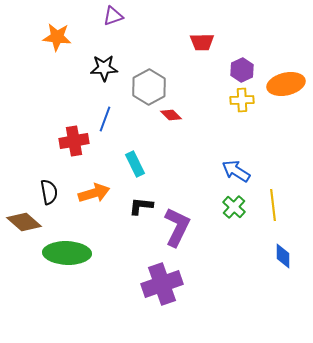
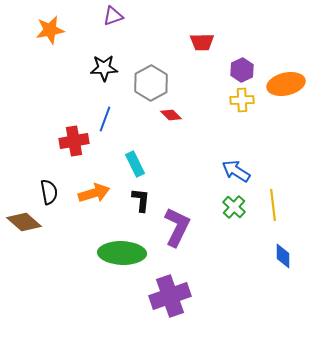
orange star: moved 7 px left, 7 px up; rotated 16 degrees counterclockwise
gray hexagon: moved 2 px right, 4 px up
black L-shape: moved 6 px up; rotated 90 degrees clockwise
green ellipse: moved 55 px right
purple cross: moved 8 px right, 12 px down
